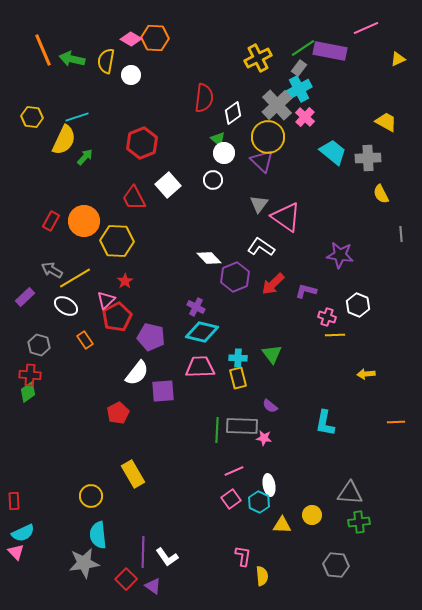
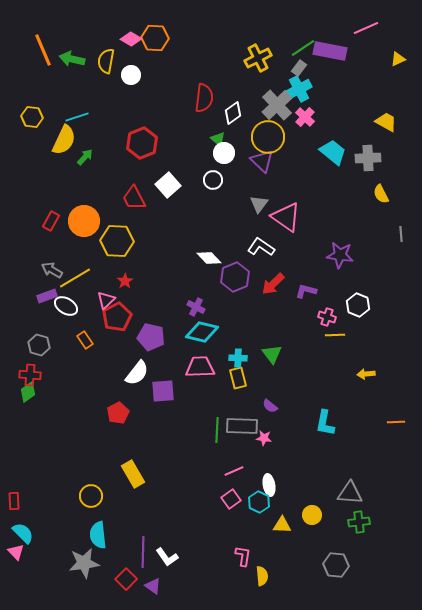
purple rectangle at (25, 297): moved 22 px right, 1 px up; rotated 24 degrees clockwise
cyan semicircle at (23, 533): rotated 110 degrees counterclockwise
